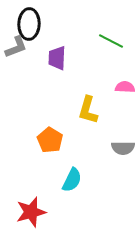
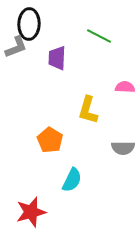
green line: moved 12 px left, 5 px up
